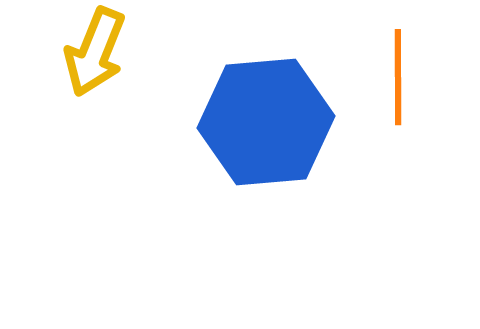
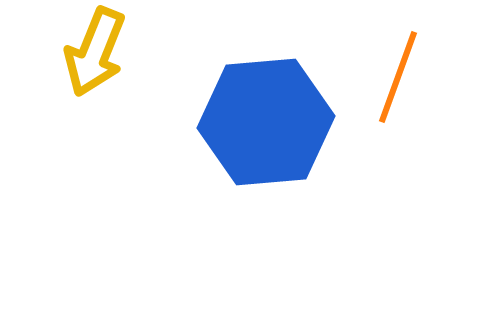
orange line: rotated 20 degrees clockwise
